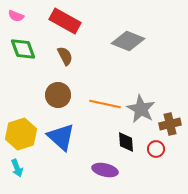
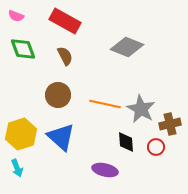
gray diamond: moved 1 px left, 6 px down
red circle: moved 2 px up
